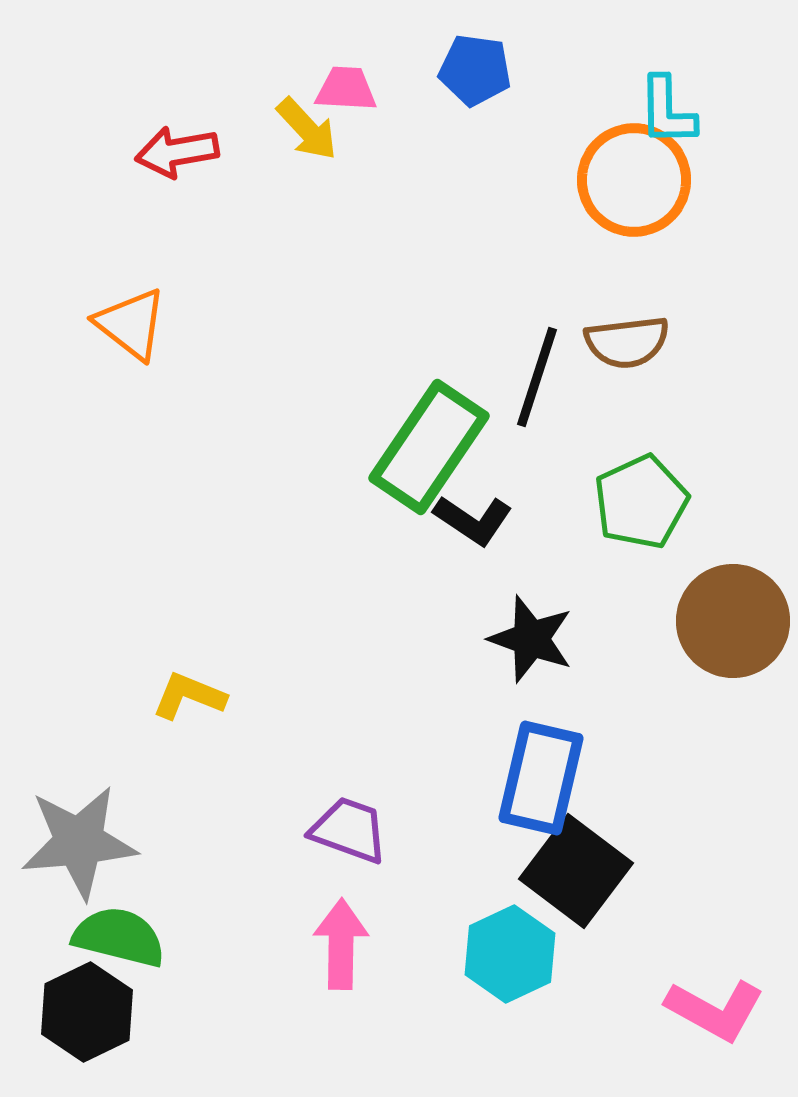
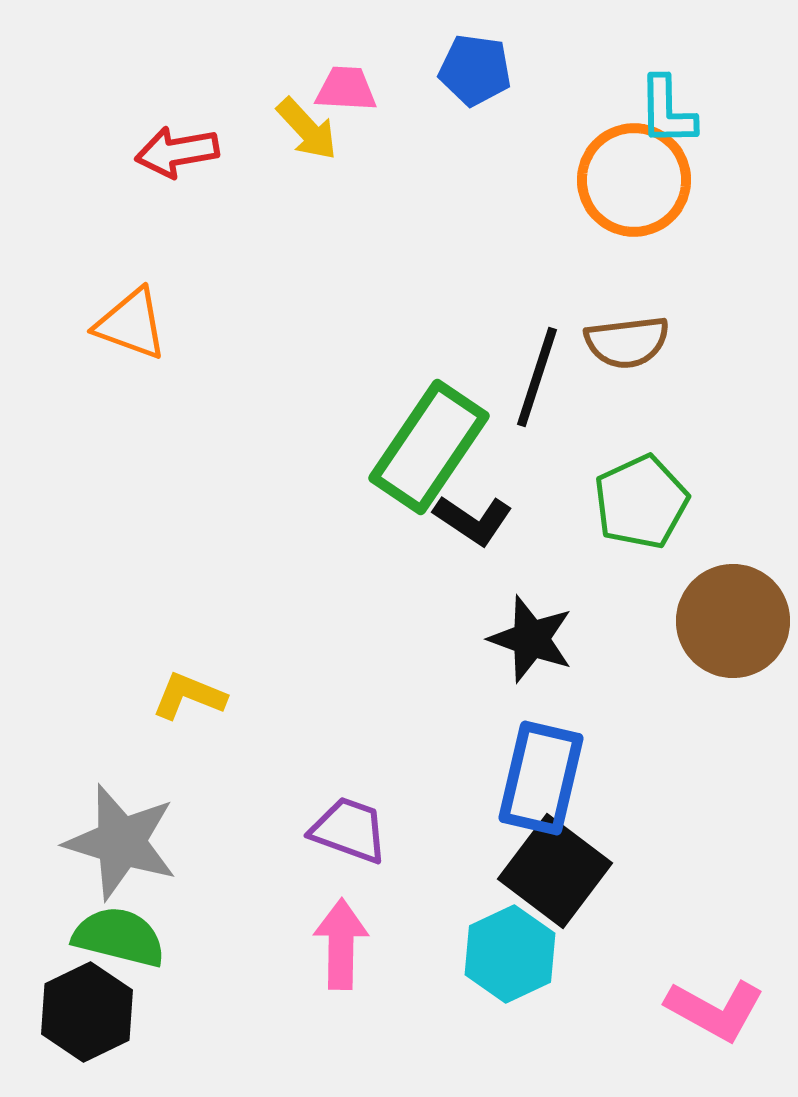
orange triangle: rotated 18 degrees counterclockwise
gray star: moved 42 px right; rotated 22 degrees clockwise
black square: moved 21 px left
